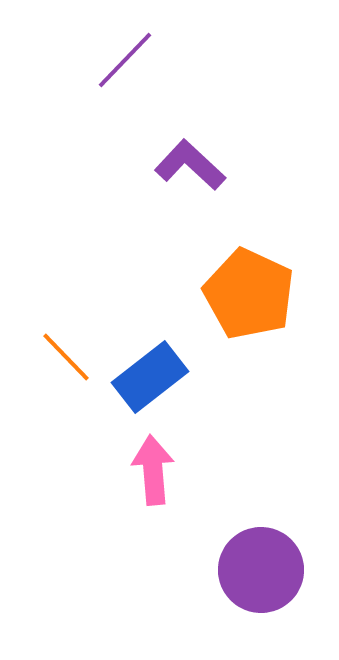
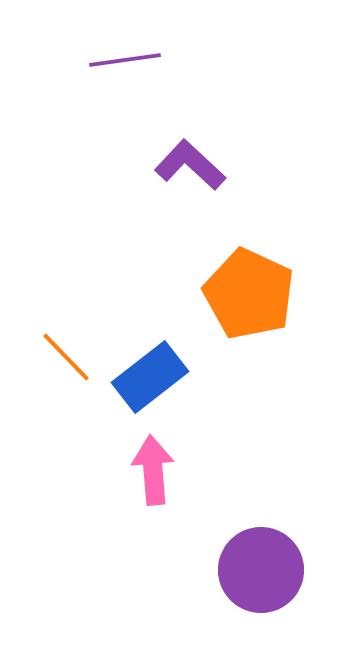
purple line: rotated 38 degrees clockwise
